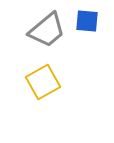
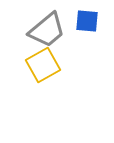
yellow square: moved 17 px up
